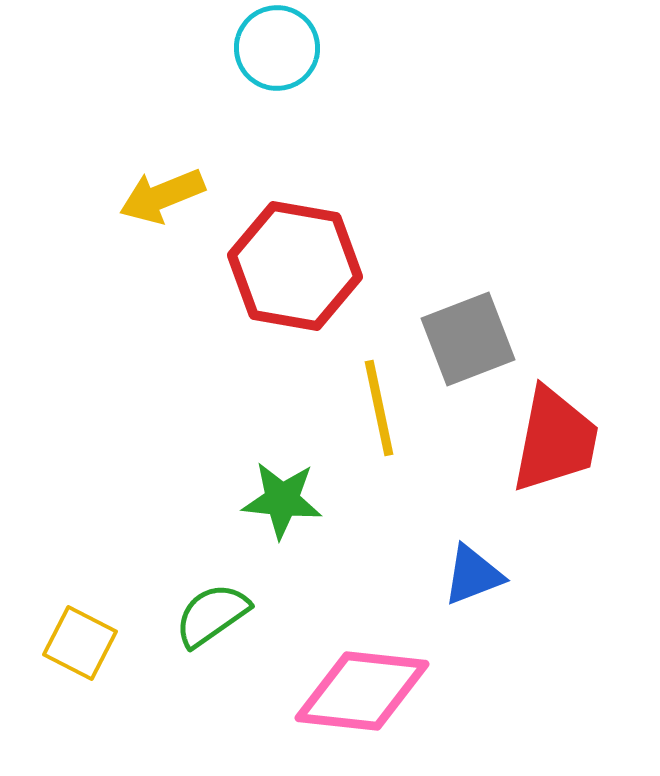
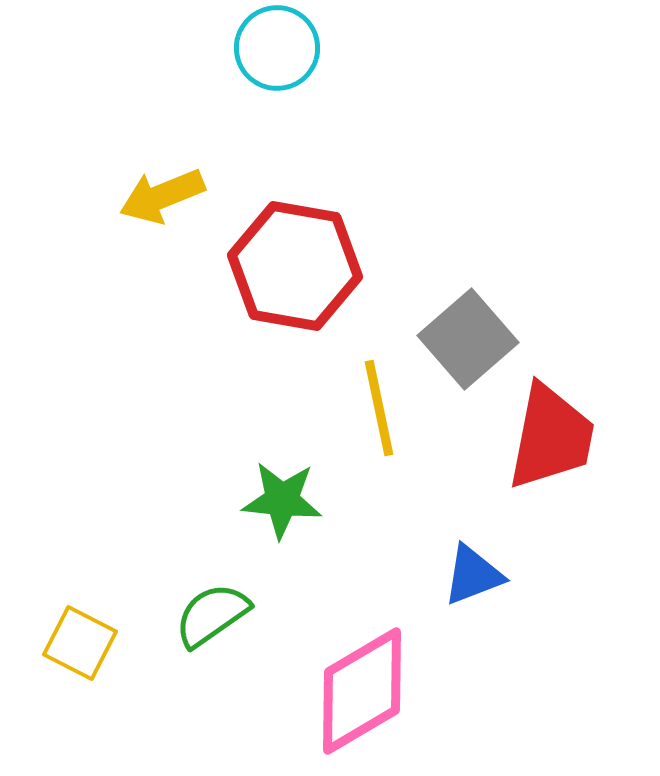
gray square: rotated 20 degrees counterclockwise
red trapezoid: moved 4 px left, 3 px up
pink diamond: rotated 37 degrees counterclockwise
